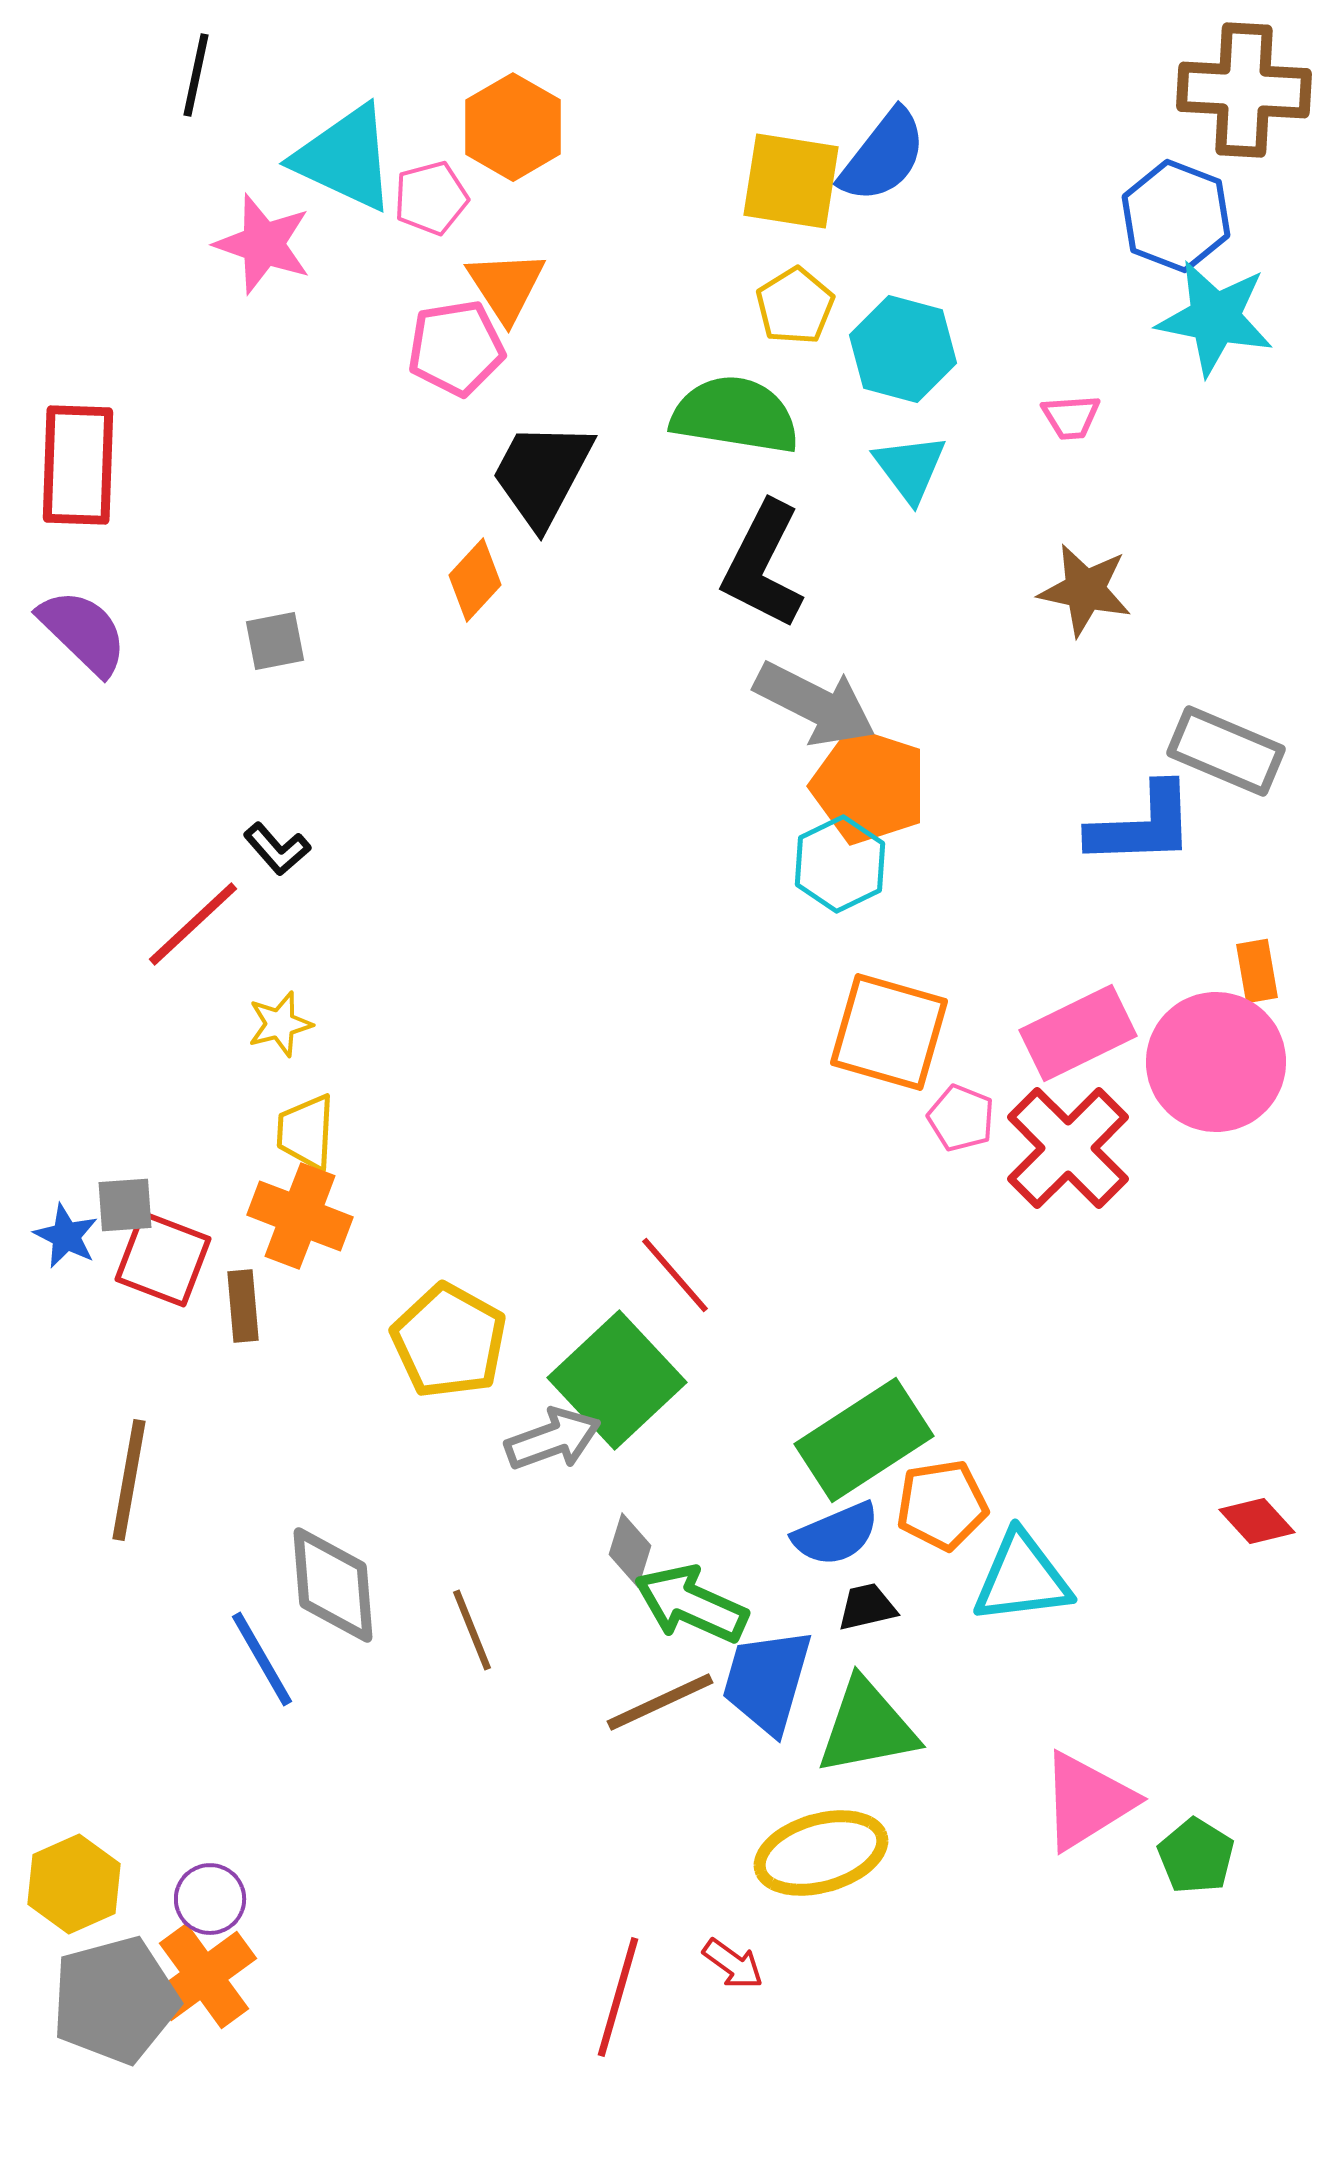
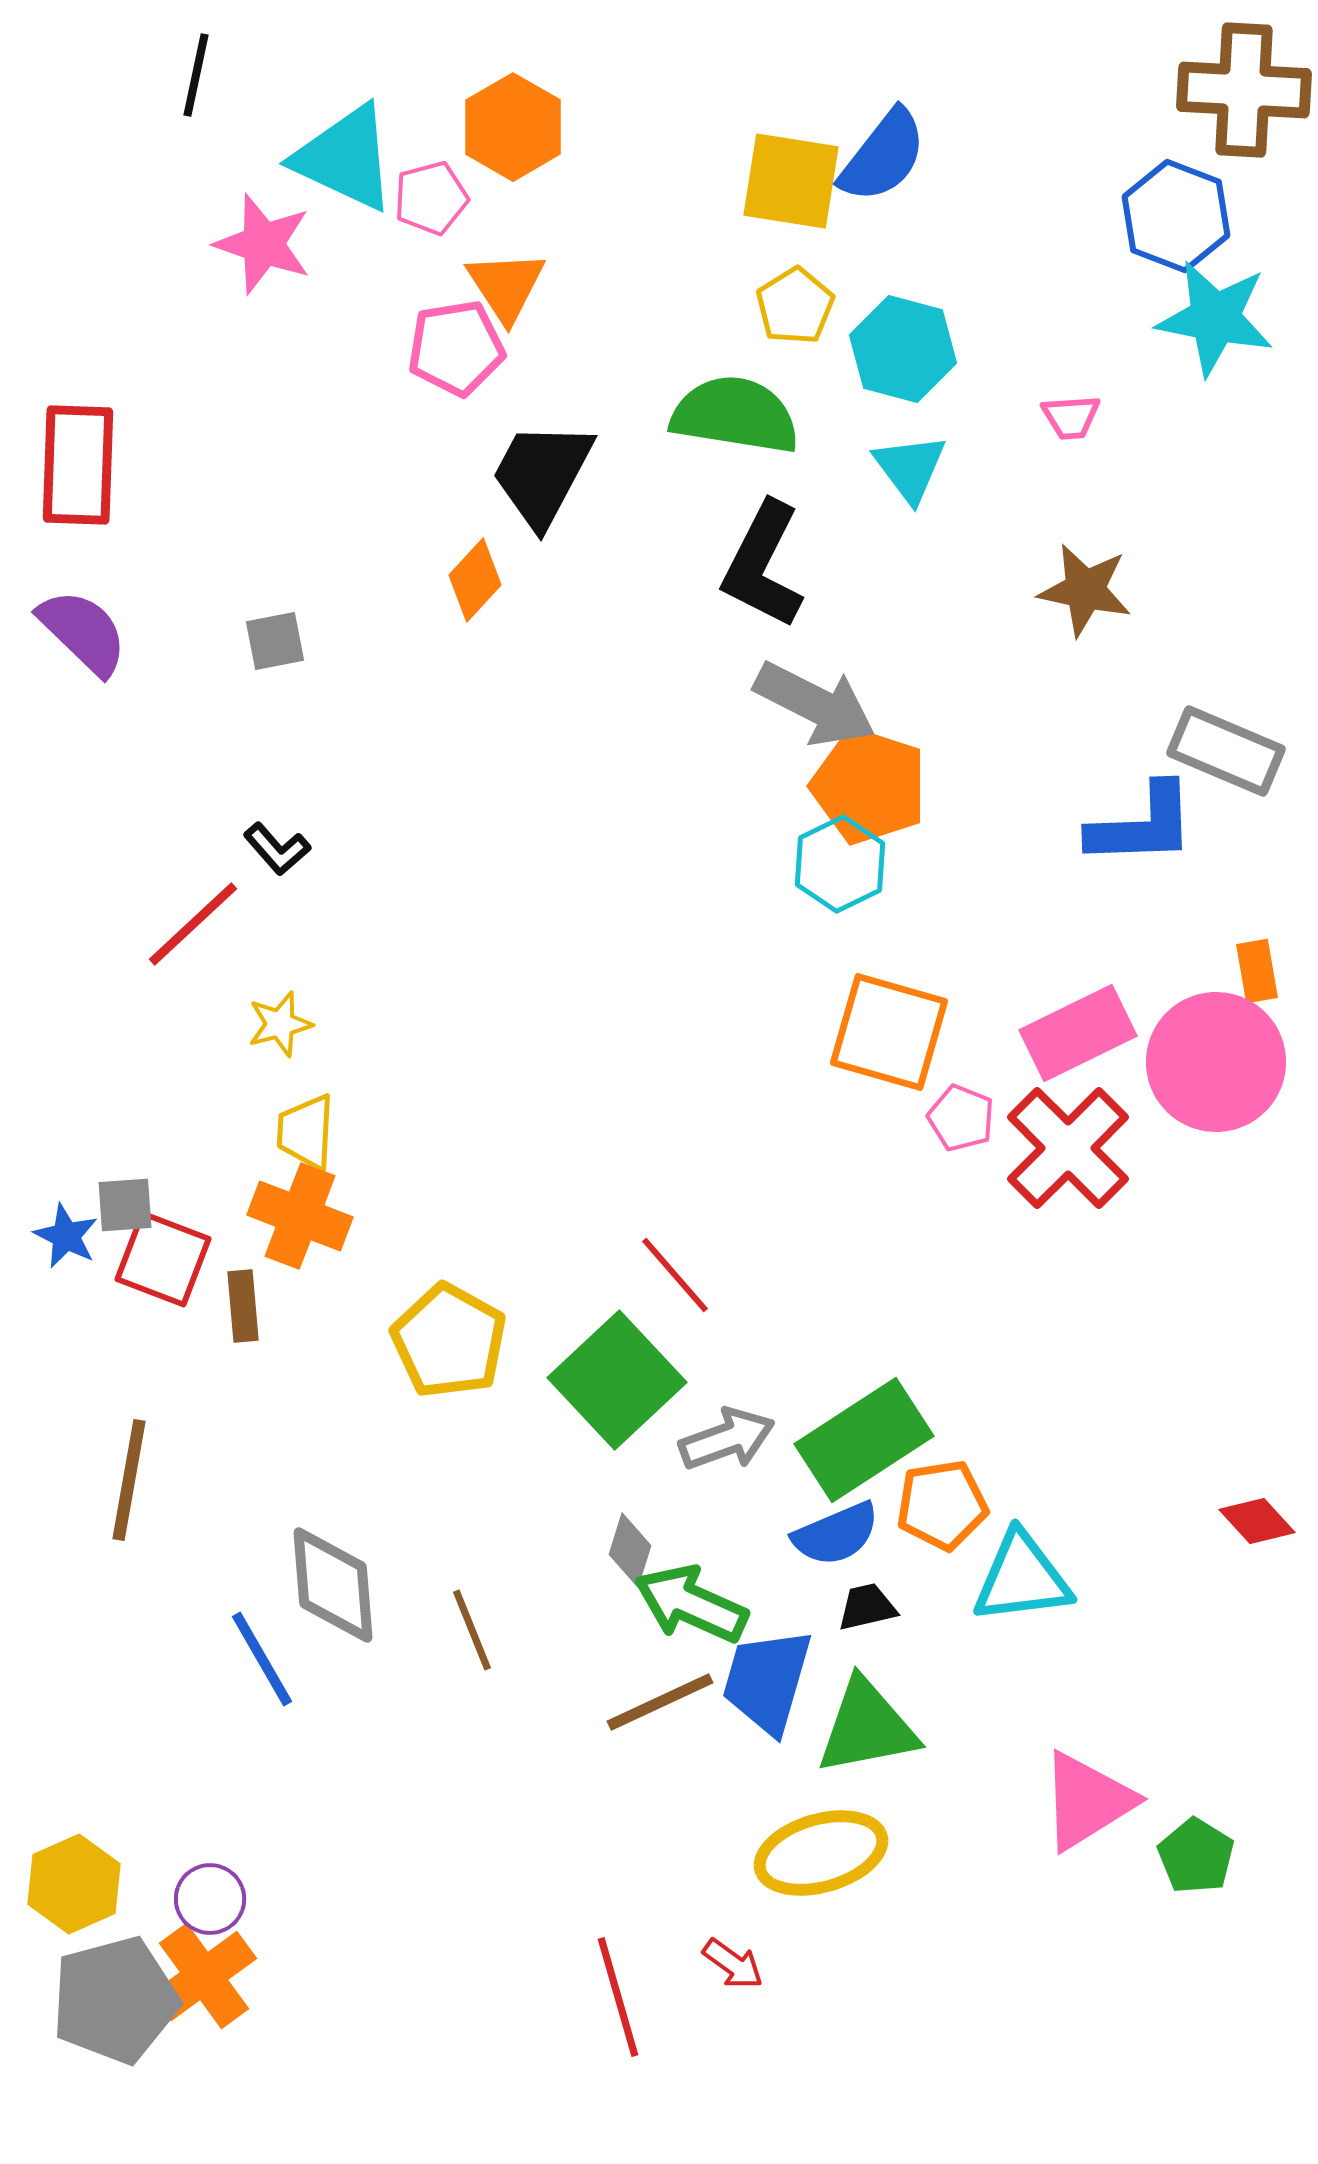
gray arrow at (553, 1439): moved 174 px right
red line at (618, 1997): rotated 32 degrees counterclockwise
